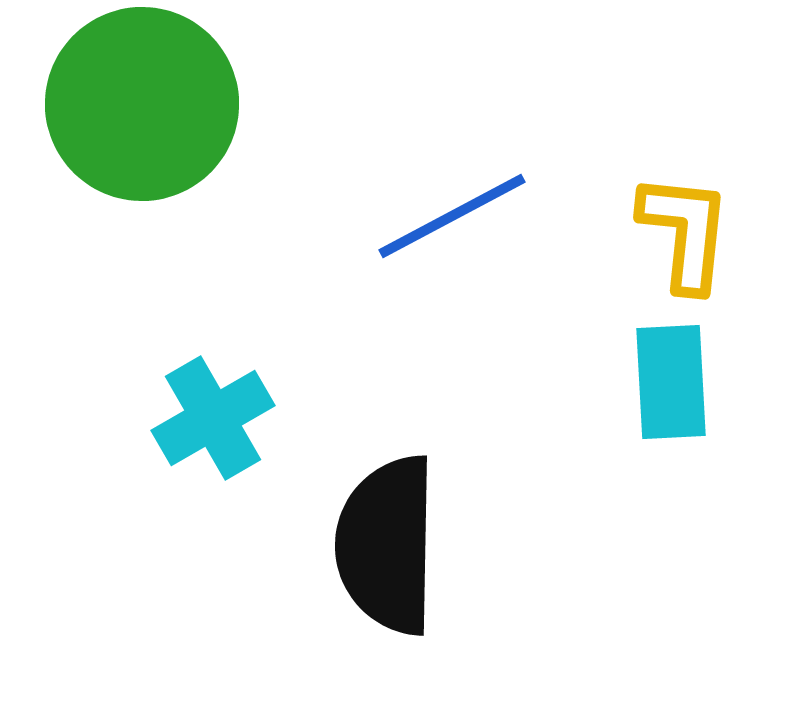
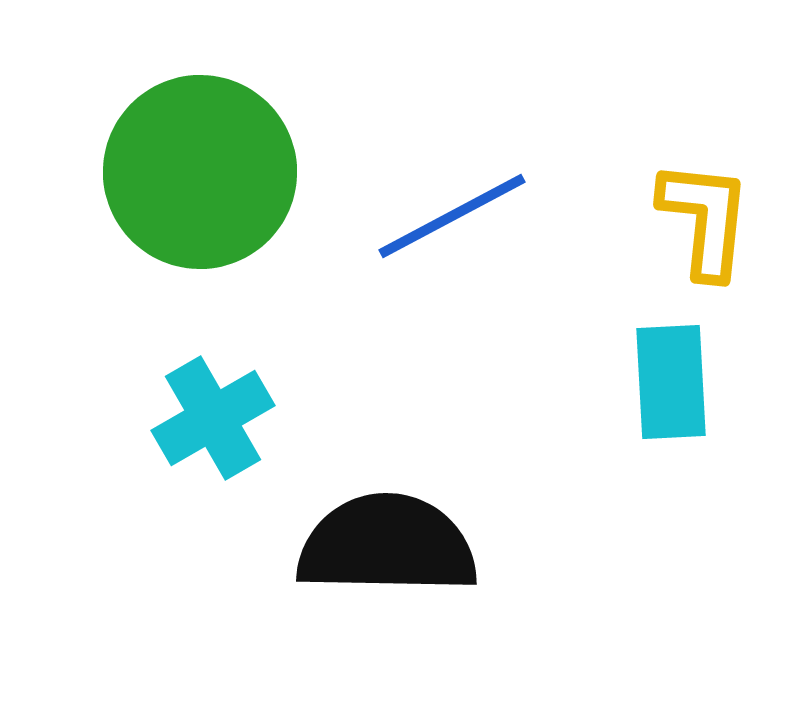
green circle: moved 58 px right, 68 px down
yellow L-shape: moved 20 px right, 13 px up
black semicircle: rotated 90 degrees clockwise
